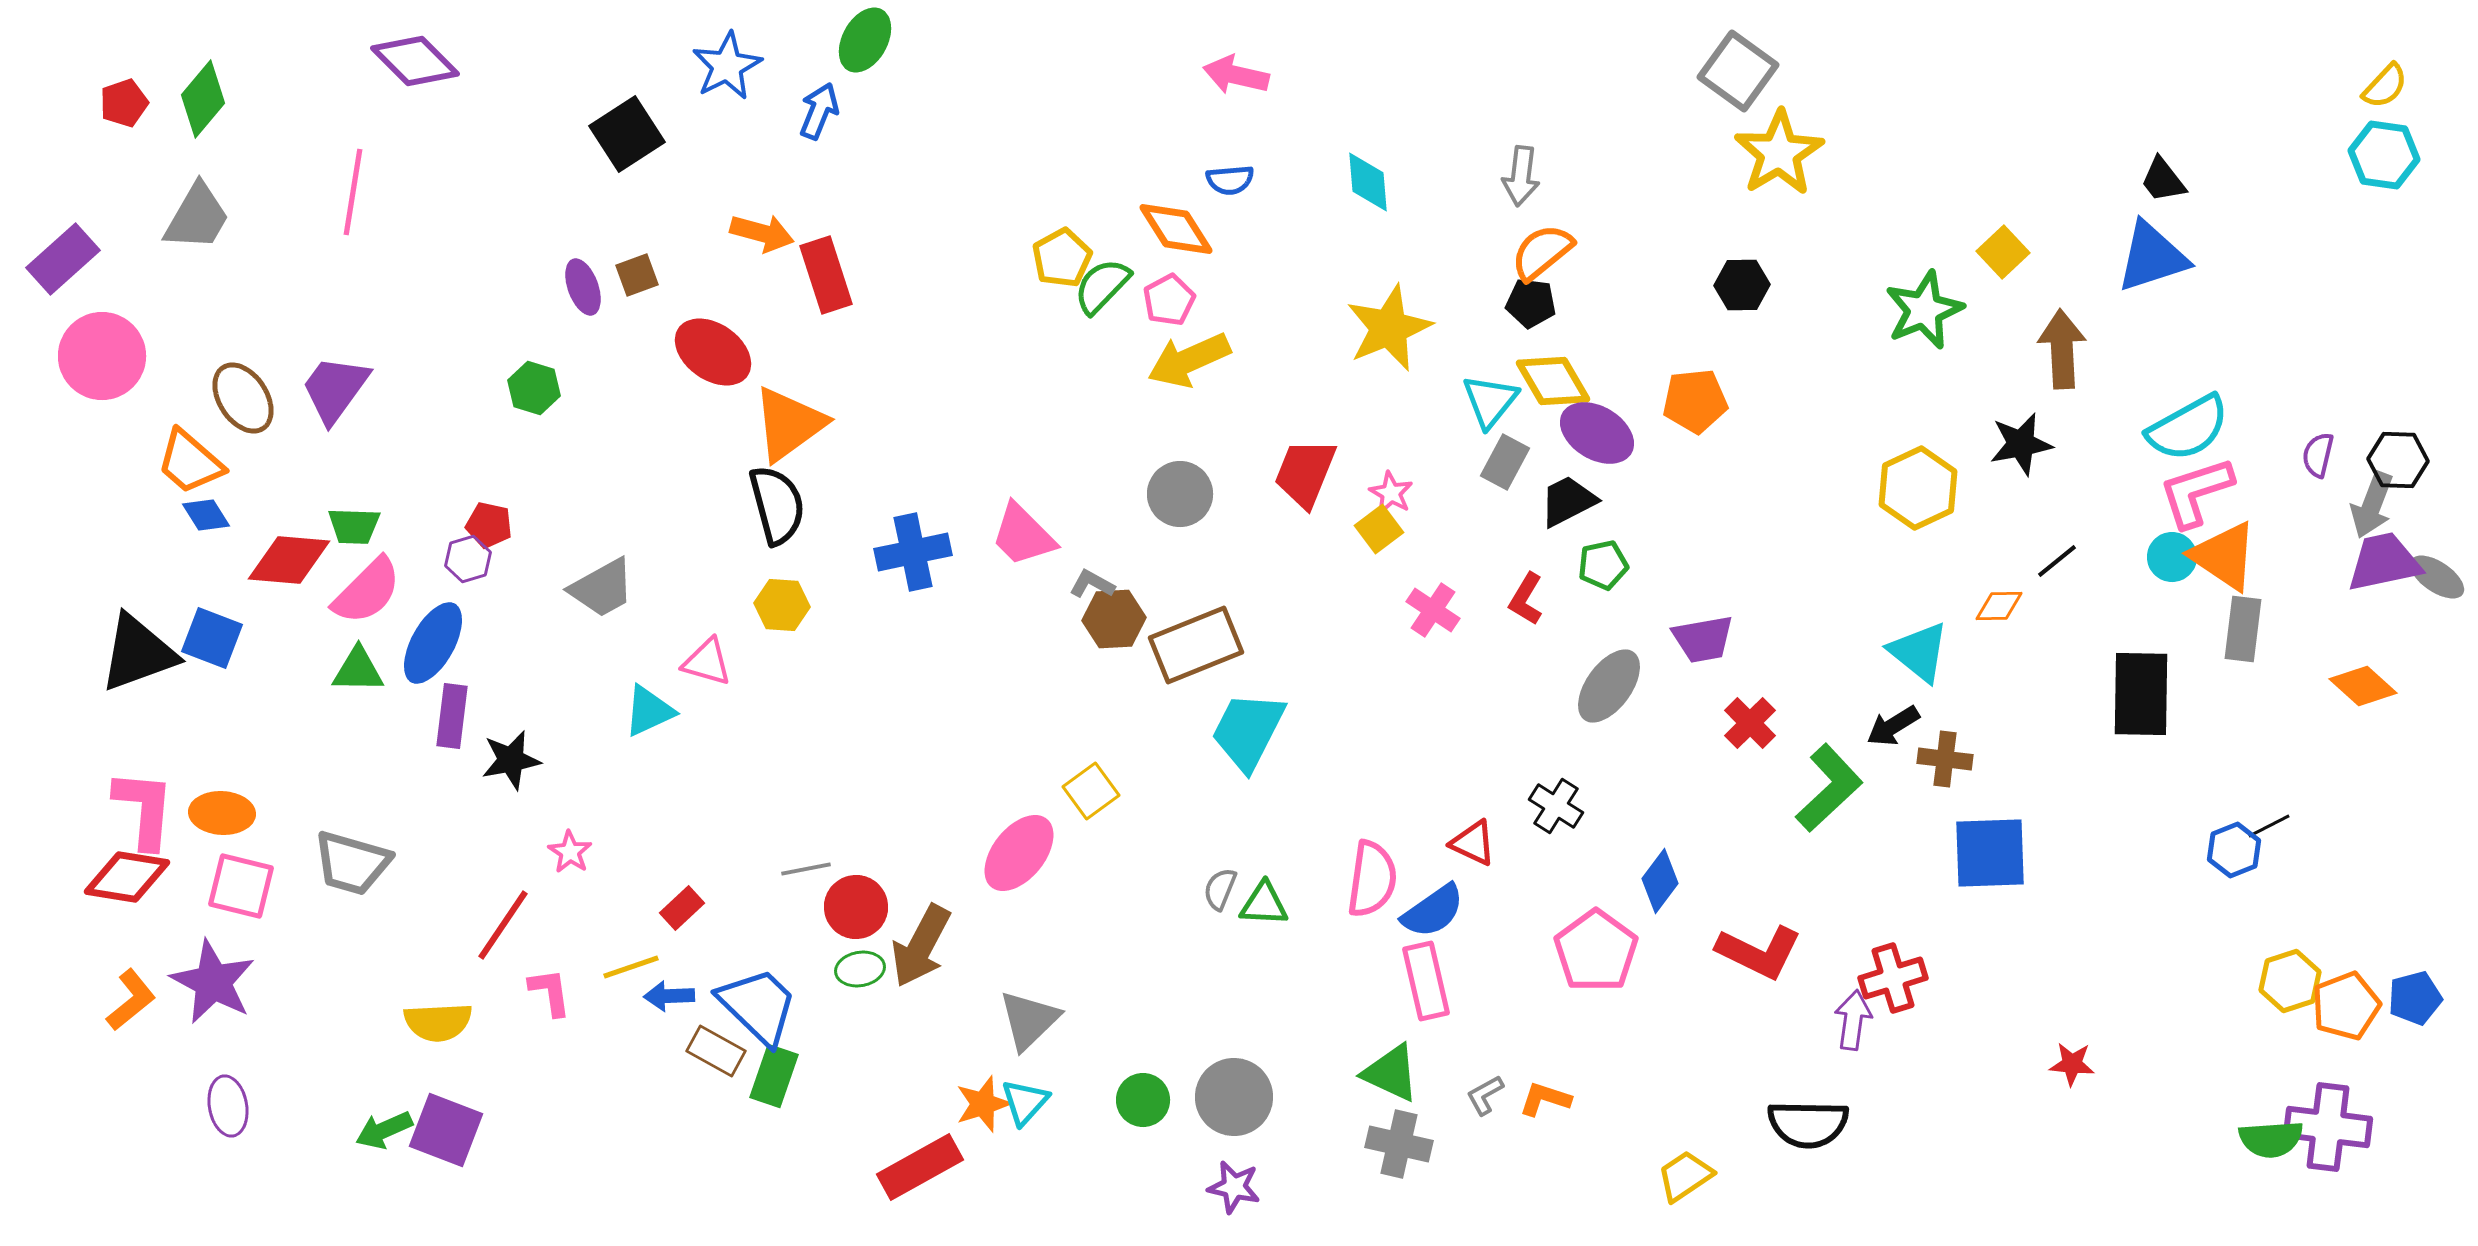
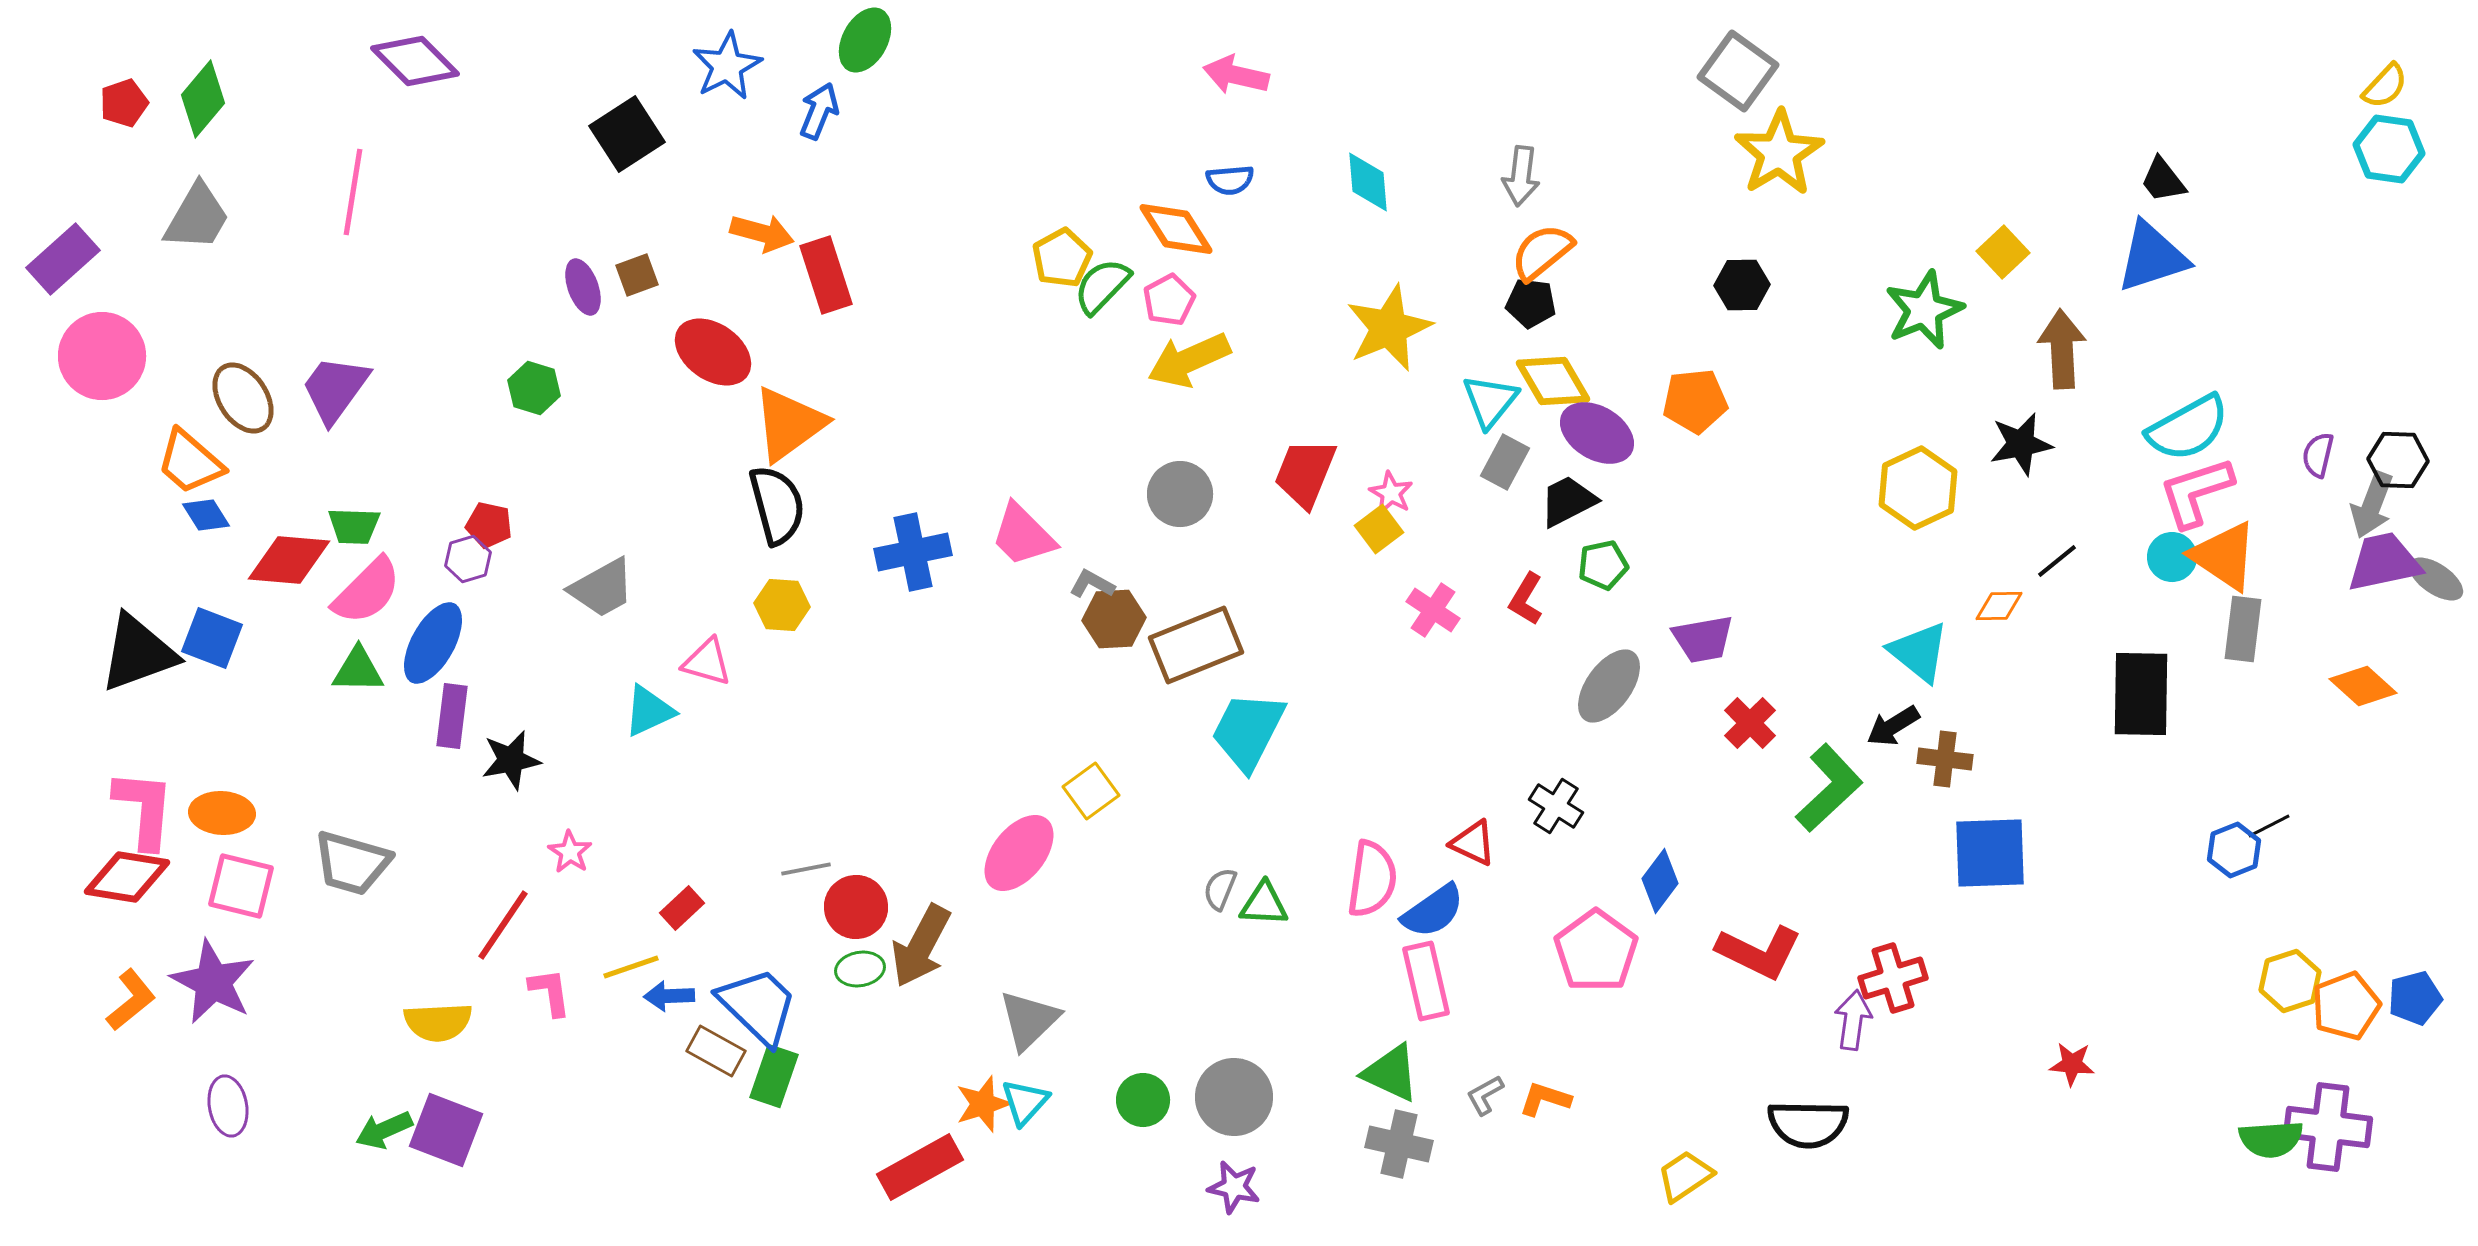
cyan hexagon at (2384, 155): moved 5 px right, 6 px up
gray ellipse at (2437, 577): moved 1 px left, 2 px down
